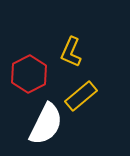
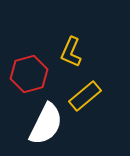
red hexagon: rotated 12 degrees clockwise
yellow rectangle: moved 4 px right
